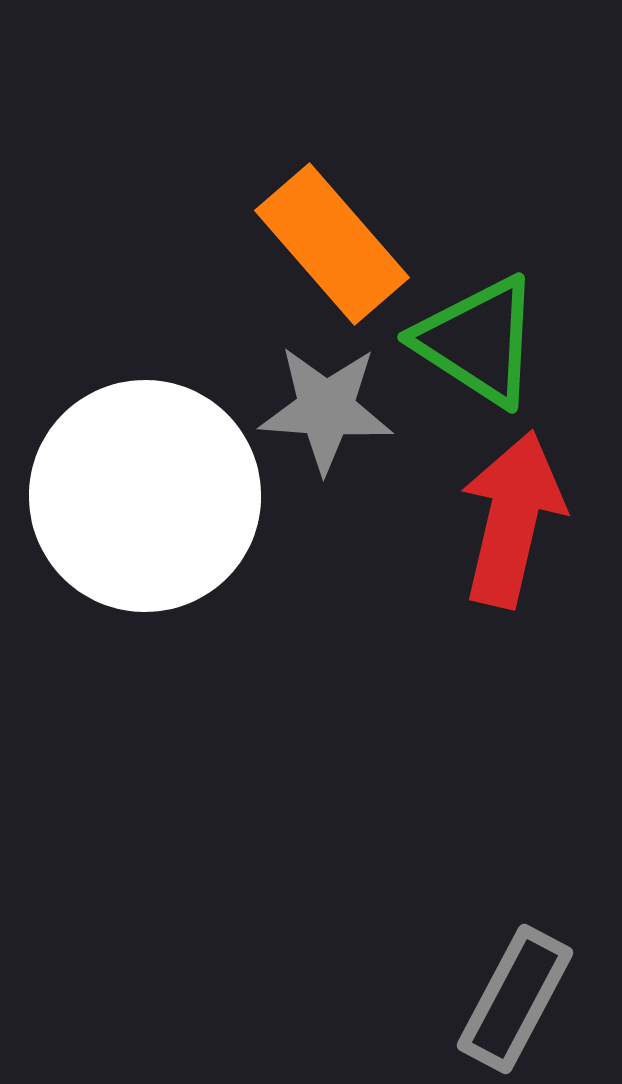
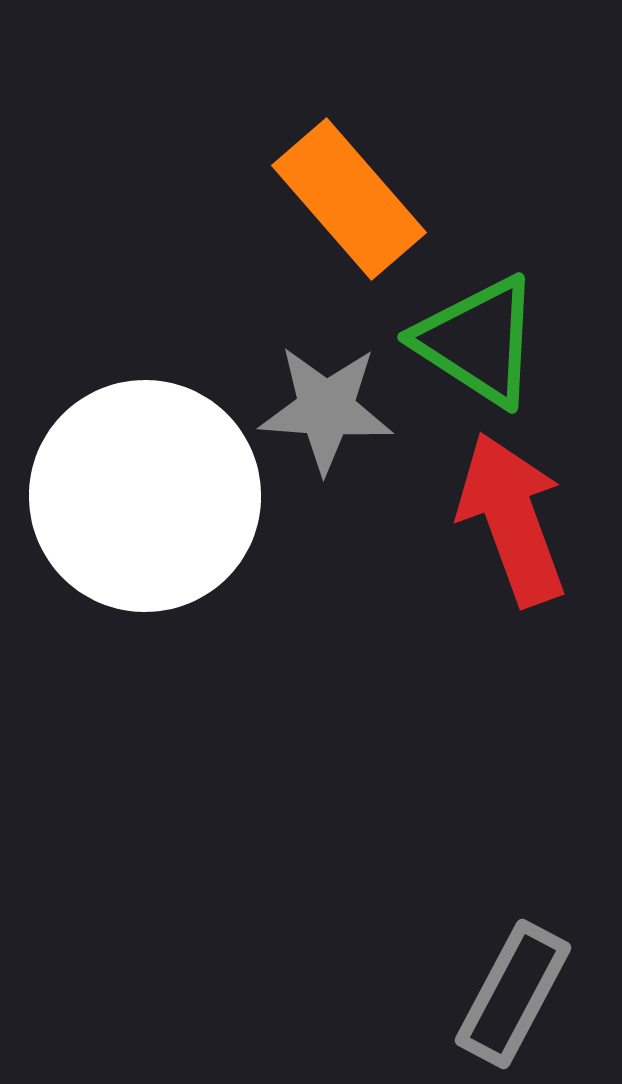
orange rectangle: moved 17 px right, 45 px up
red arrow: rotated 33 degrees counterclockwise
gray rectangle: moved 2 px left, 5 px up
